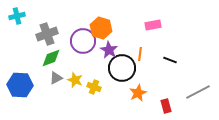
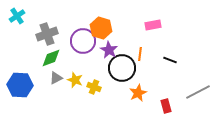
cyan cross: rotated 21 degrees counterclockwise
